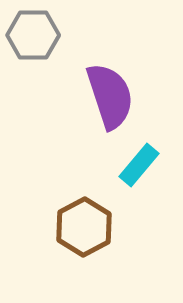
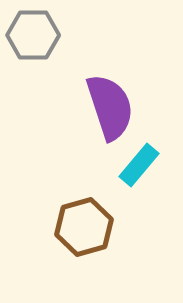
purple semicircle: moved 11 px down
brown hexagon: rotated 12 degrees clockwise
